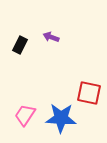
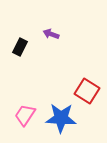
purple arrow: moved 3 px up
black rectangle: moved 2 px down
red square: moved 2 px left, 2 px up; rotated 20 degrees clockwise
